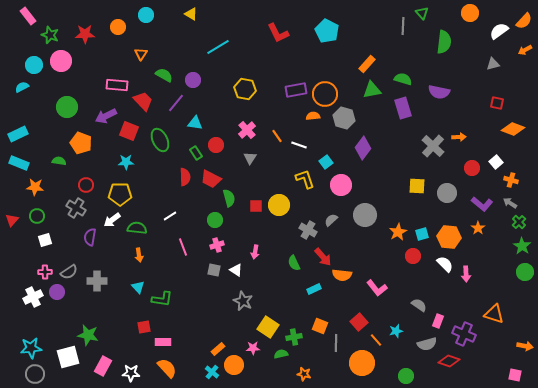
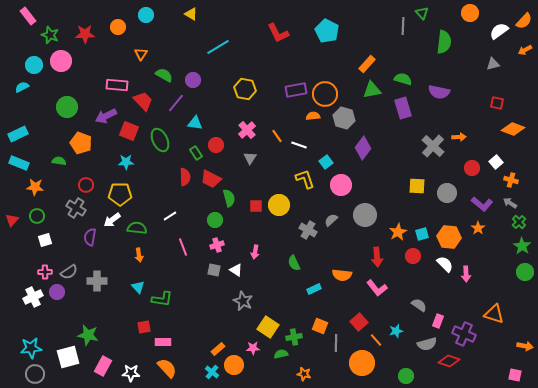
red arrow at (323, 257): moved 54 px right; rotated 36 degrees clockwise
